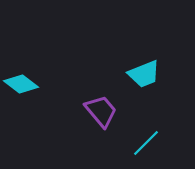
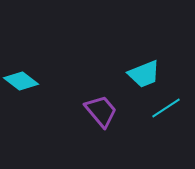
cyan diamond: moved 3 px up
cyan line: moved 20 px right, 35 px up; rotated 12 degrees clockwise
